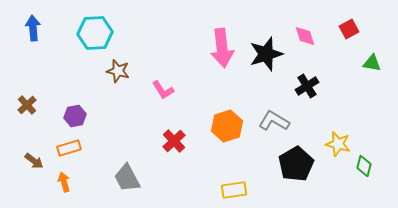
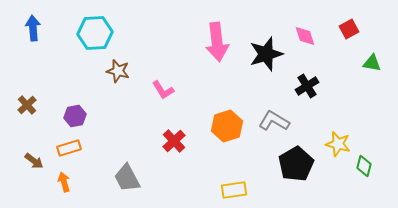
pink arrow: moved 5 px left, 6 px up
